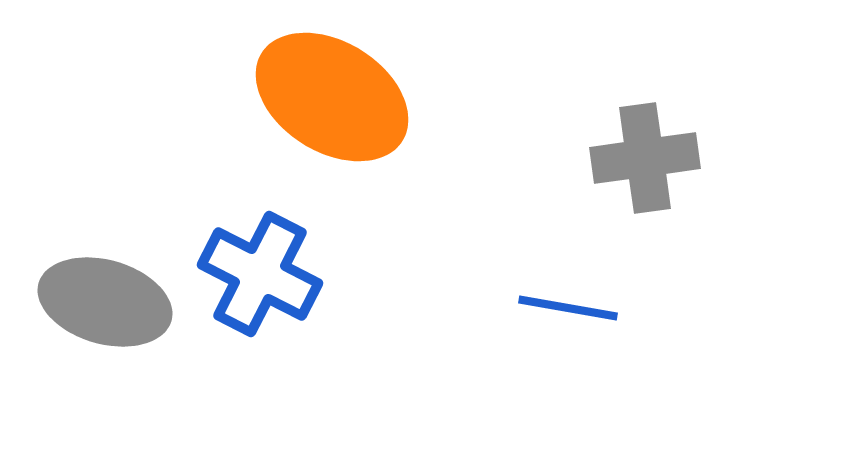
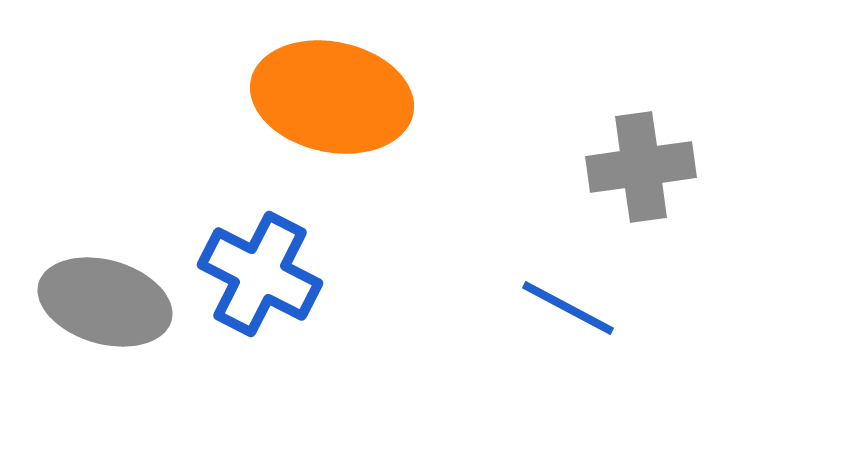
orange ellipse: rotated 20 degrees counterclockwise
gray cross: moved 4 px left, 9 px down
blue line: rotated 18 degrees clockwise
